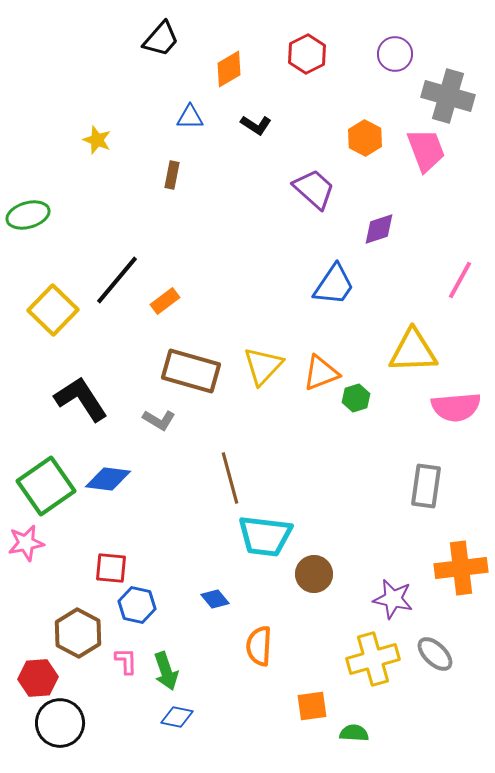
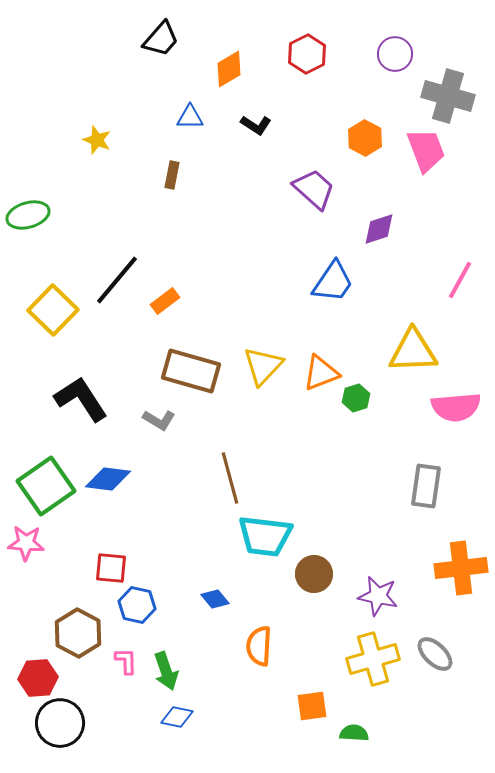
blue trapezoid at (334, 285): moved 1 px left, 3 px up
pink star at (26, 543): rotated 15 degrees clockwise
purple star at (393, 599): moved 15 px left, 3 px up
